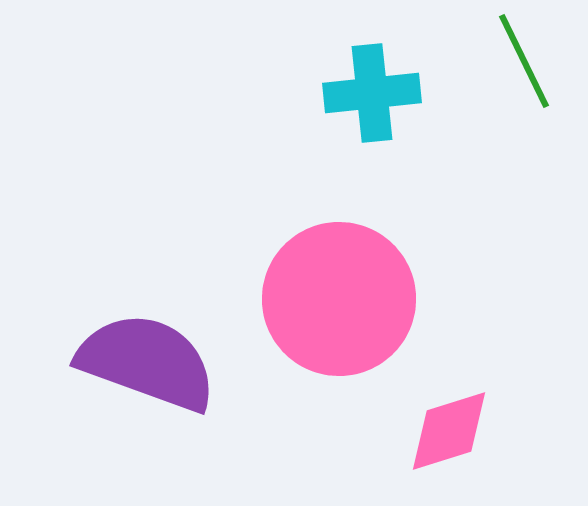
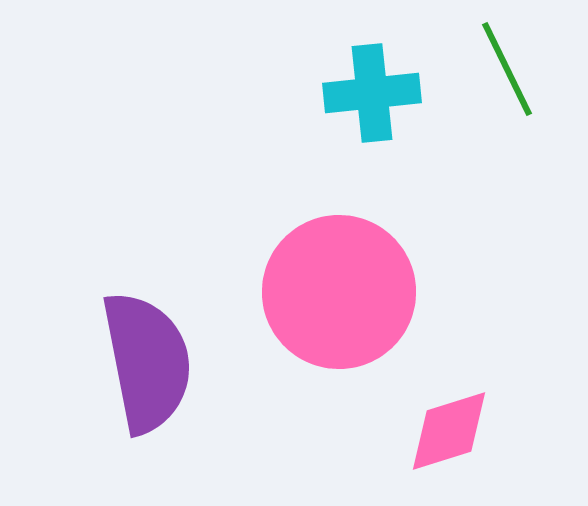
green line: moved 17 px left, 8 px down
pink circle: moved 7 px up
purple semicircle: rotated 59 degrees clockwise
